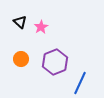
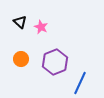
pink star: rotated 16 degrees counterclockwise
